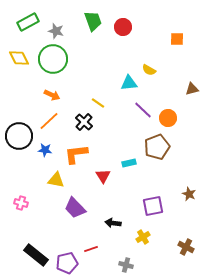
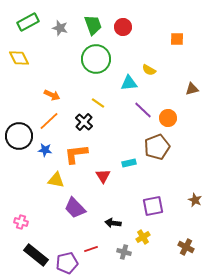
green trapezoid: moved 4 px down
gray star: moved 4 px right, 3 px up
green circle: moved 43 px right
brown star: moved 6 px right, 6 px down
pink cross: moved 19 px down
gray cross: moved 2 px left, 13 px up
